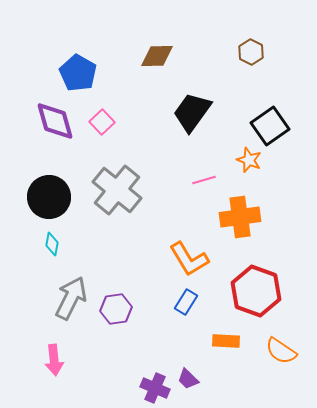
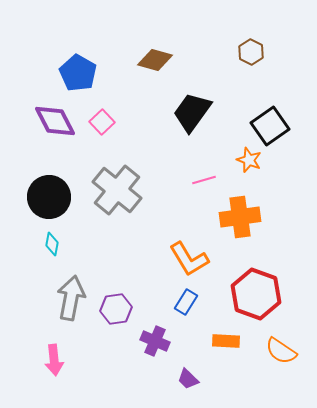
brown diamond: moved 2 px left, 4 px down; rotated 16 degrees clockwise
purple diamond: rotated 12 degrees counterclockwise
red hexagon: moved 3 px down
gray arrow: rotated 15 degrees counterclockwise
purple cross: moved 47 px up
